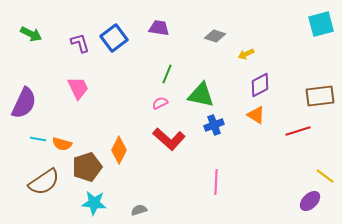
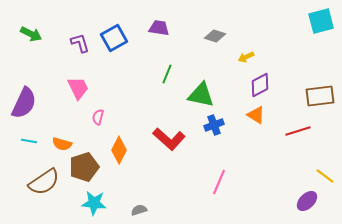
cyan square: moved 3 px up
blue square: rotated 8 degrees clockwise
yellow arrow: moved 3 px down
pink semicircle: moved 62 px left, 14 px down; rotated 49 degrees counterclockwise
cyan line: moved 9 px left, 2 px down
brown pentagon: moved 3 px left
pink line: moved 3 px right; rotated 20 degrees clockwise
purple ellipse: moved 3 px left
